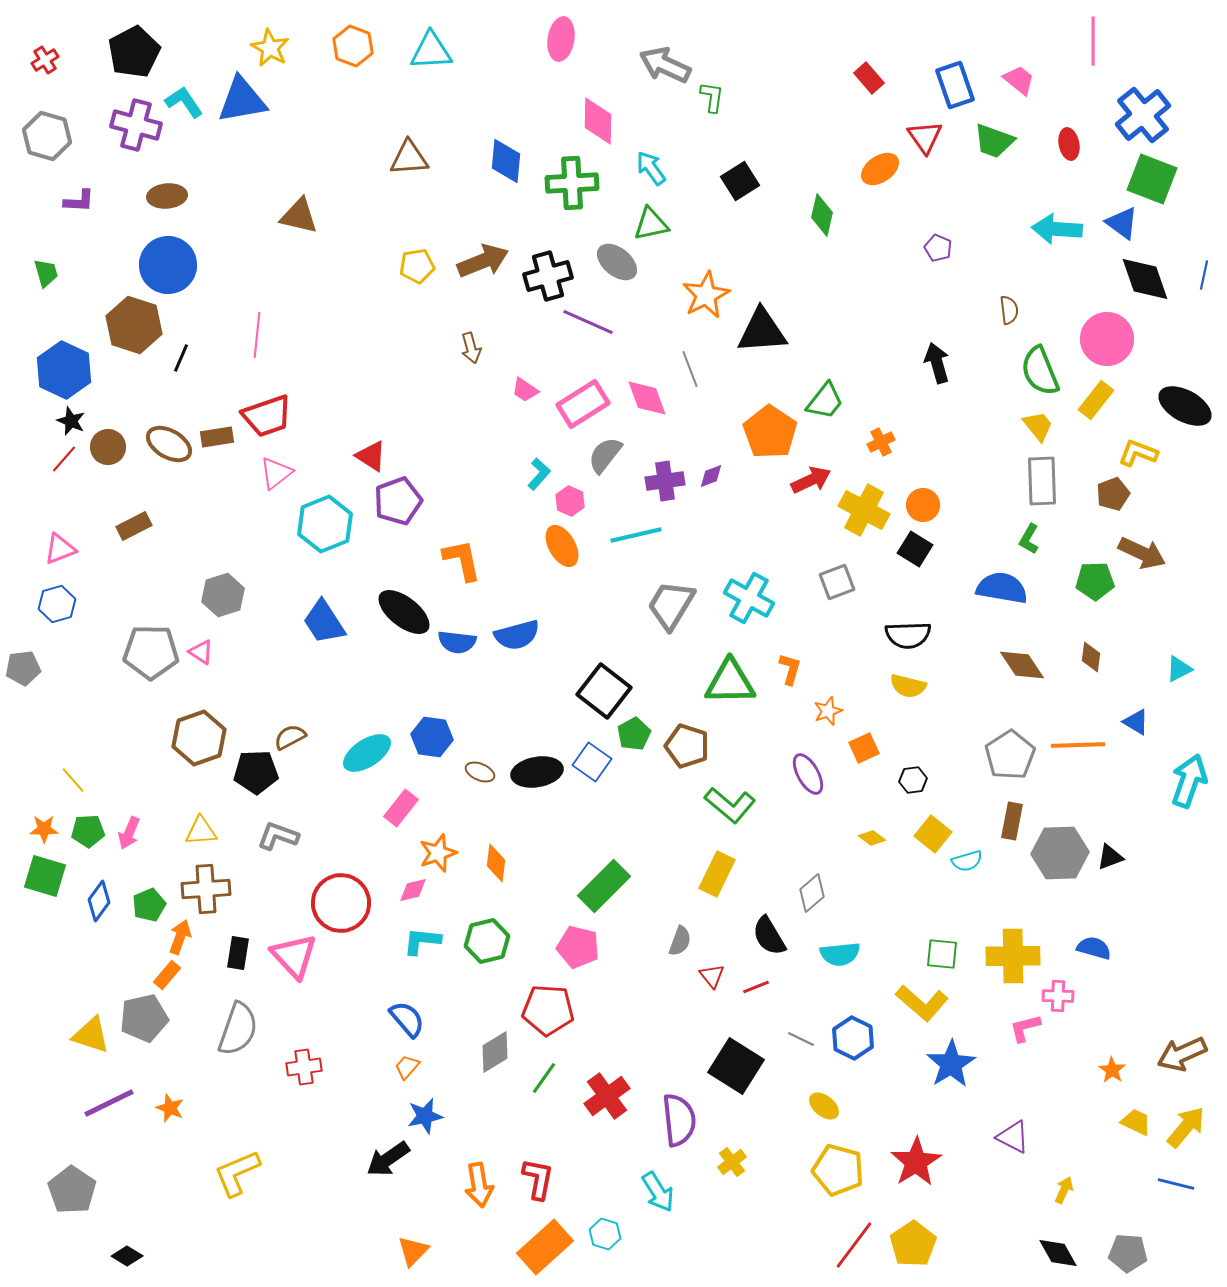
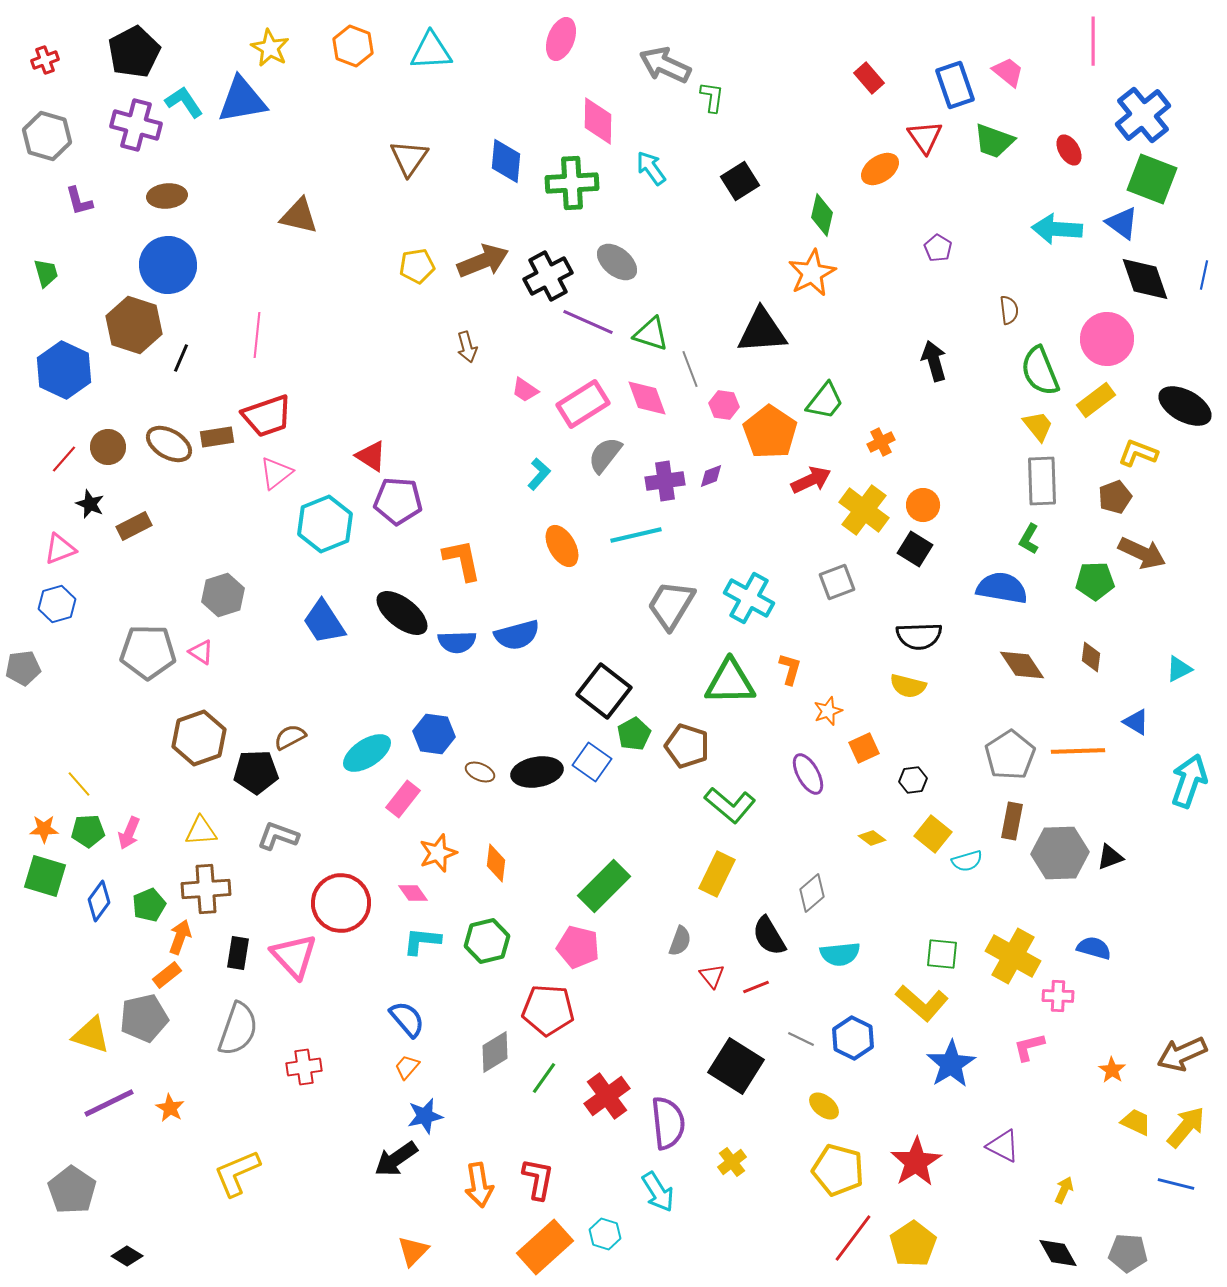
pink ellipse at (561, 39): rotated 12 degrees clockwise
red cross at (45, 60): rotated 12 degrees clockwise
pink trapezoid at (1019, 80): moved 11 px left, 8 px up
red ellipse at (1069, 144): moved 6 px down; rotated 20 degrees counterclockwise
brown triangle at (409, 158): rotated 51 degrees counterclockwise
purple L-shape at (79, 201): rotated 72 degrees clockwise
green triangle at (651, 224): moved 110 px down; rotated 30 degrees clockwise
purple pentagon at (938, 248): rotated 8 degrees clockwise
black cross at (548, 276): rotated 12 degrees counterclockwise
orange star at (706, 295): moved 106 px right, 22 px up
brown arrow at (471, 348): moved 4 px left, 1 px up
black arrow at (937, 363): moved 3 px left, 2 px up
yellow rectangle at (1096, 400): rotated 15 degrees clockwise
black star at (71, 421): moved 19 px right, 83 px down
brown pentagon at (1113, 494): moved 2 px right, 3 px down
purple pentagon at (398, 501): rotated 24 degrees clockwise
pink hexagon at (570, 501): moved 154 px right, 96 px up; rotated 16 degrees counterclockwise
yellow cross at (864, 510): rotated 9 degrees clockwise
black ellipse at (404, 612): moved 2 px left, 1 px down
black semicircle at (908, 635): moved 11 px right, 1 px down
blue semicircle at (457, 642): rotated 9 degrees counterclockwise
gray pentagon at (151, 652): moved 3 px left
blue hexagon at (432, 737): moved 2 px right, 3 px up
orange line at (1078, 745): moved 6 px down
yellow line at (73, 780): moved 6 px right, 4 px down
pink rectangle at (401, 808): moved 2 px right, 9 px up
pink diamond at (413, 890): moved 3 px down; rotated 68 degrees clockwise
yellow cross at (1013, 956): rotated 30 degrees clockwise
orange rectangle at (167, 975): rotated 12 degrees clockwise
pink L-shape at (1025, 1028): moved 4 px right, 19 px down
orange star at (170, 1108): rotated 8 degrees clockwise
purple semicircle at (679, 1120): moved 11 px left, 3 px down
purple triangle at (1013, 1137): moved 10 px left, 9 px down
black arrow at (388, 1159): moved 8 px right
red line at (854, 1245): moved 1 px left, 7 px up
